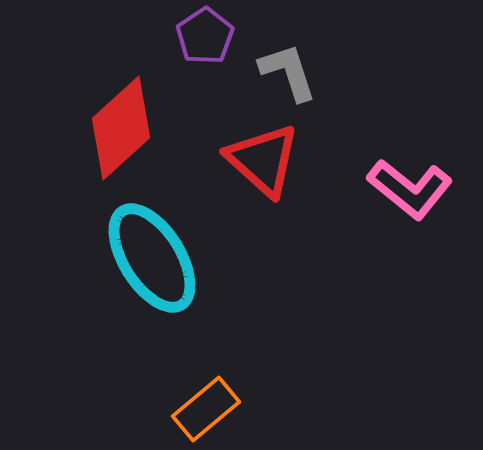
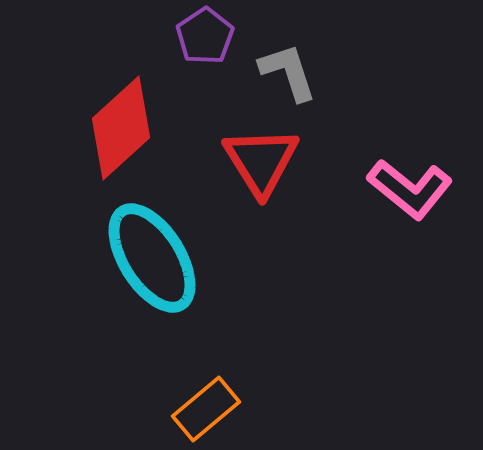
red triangle: moved 2 px left, 1 px down; rotated 16 degrees clockwise
